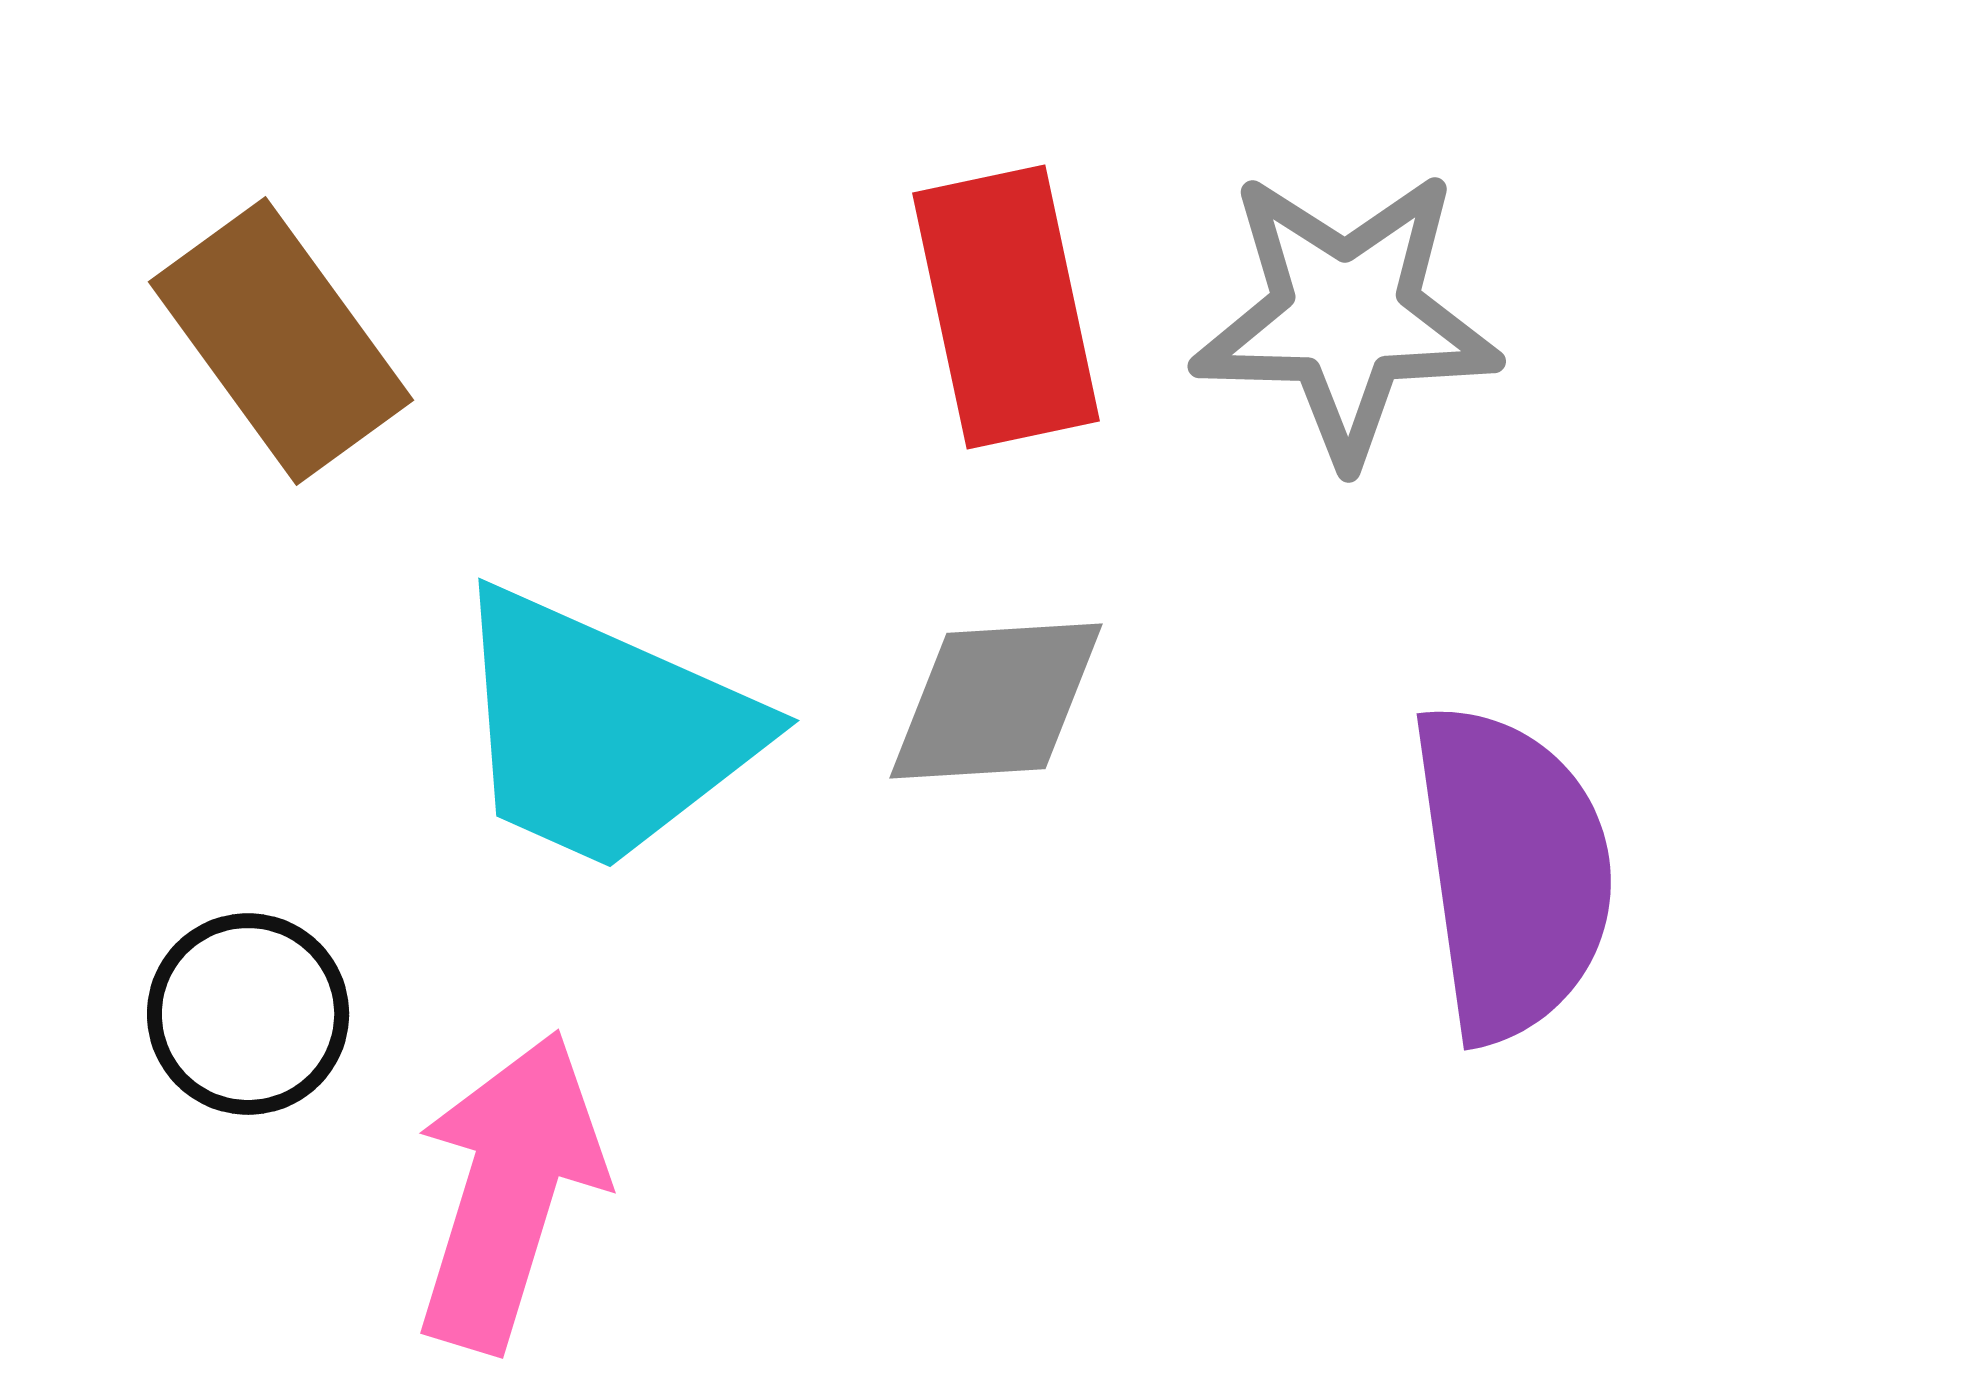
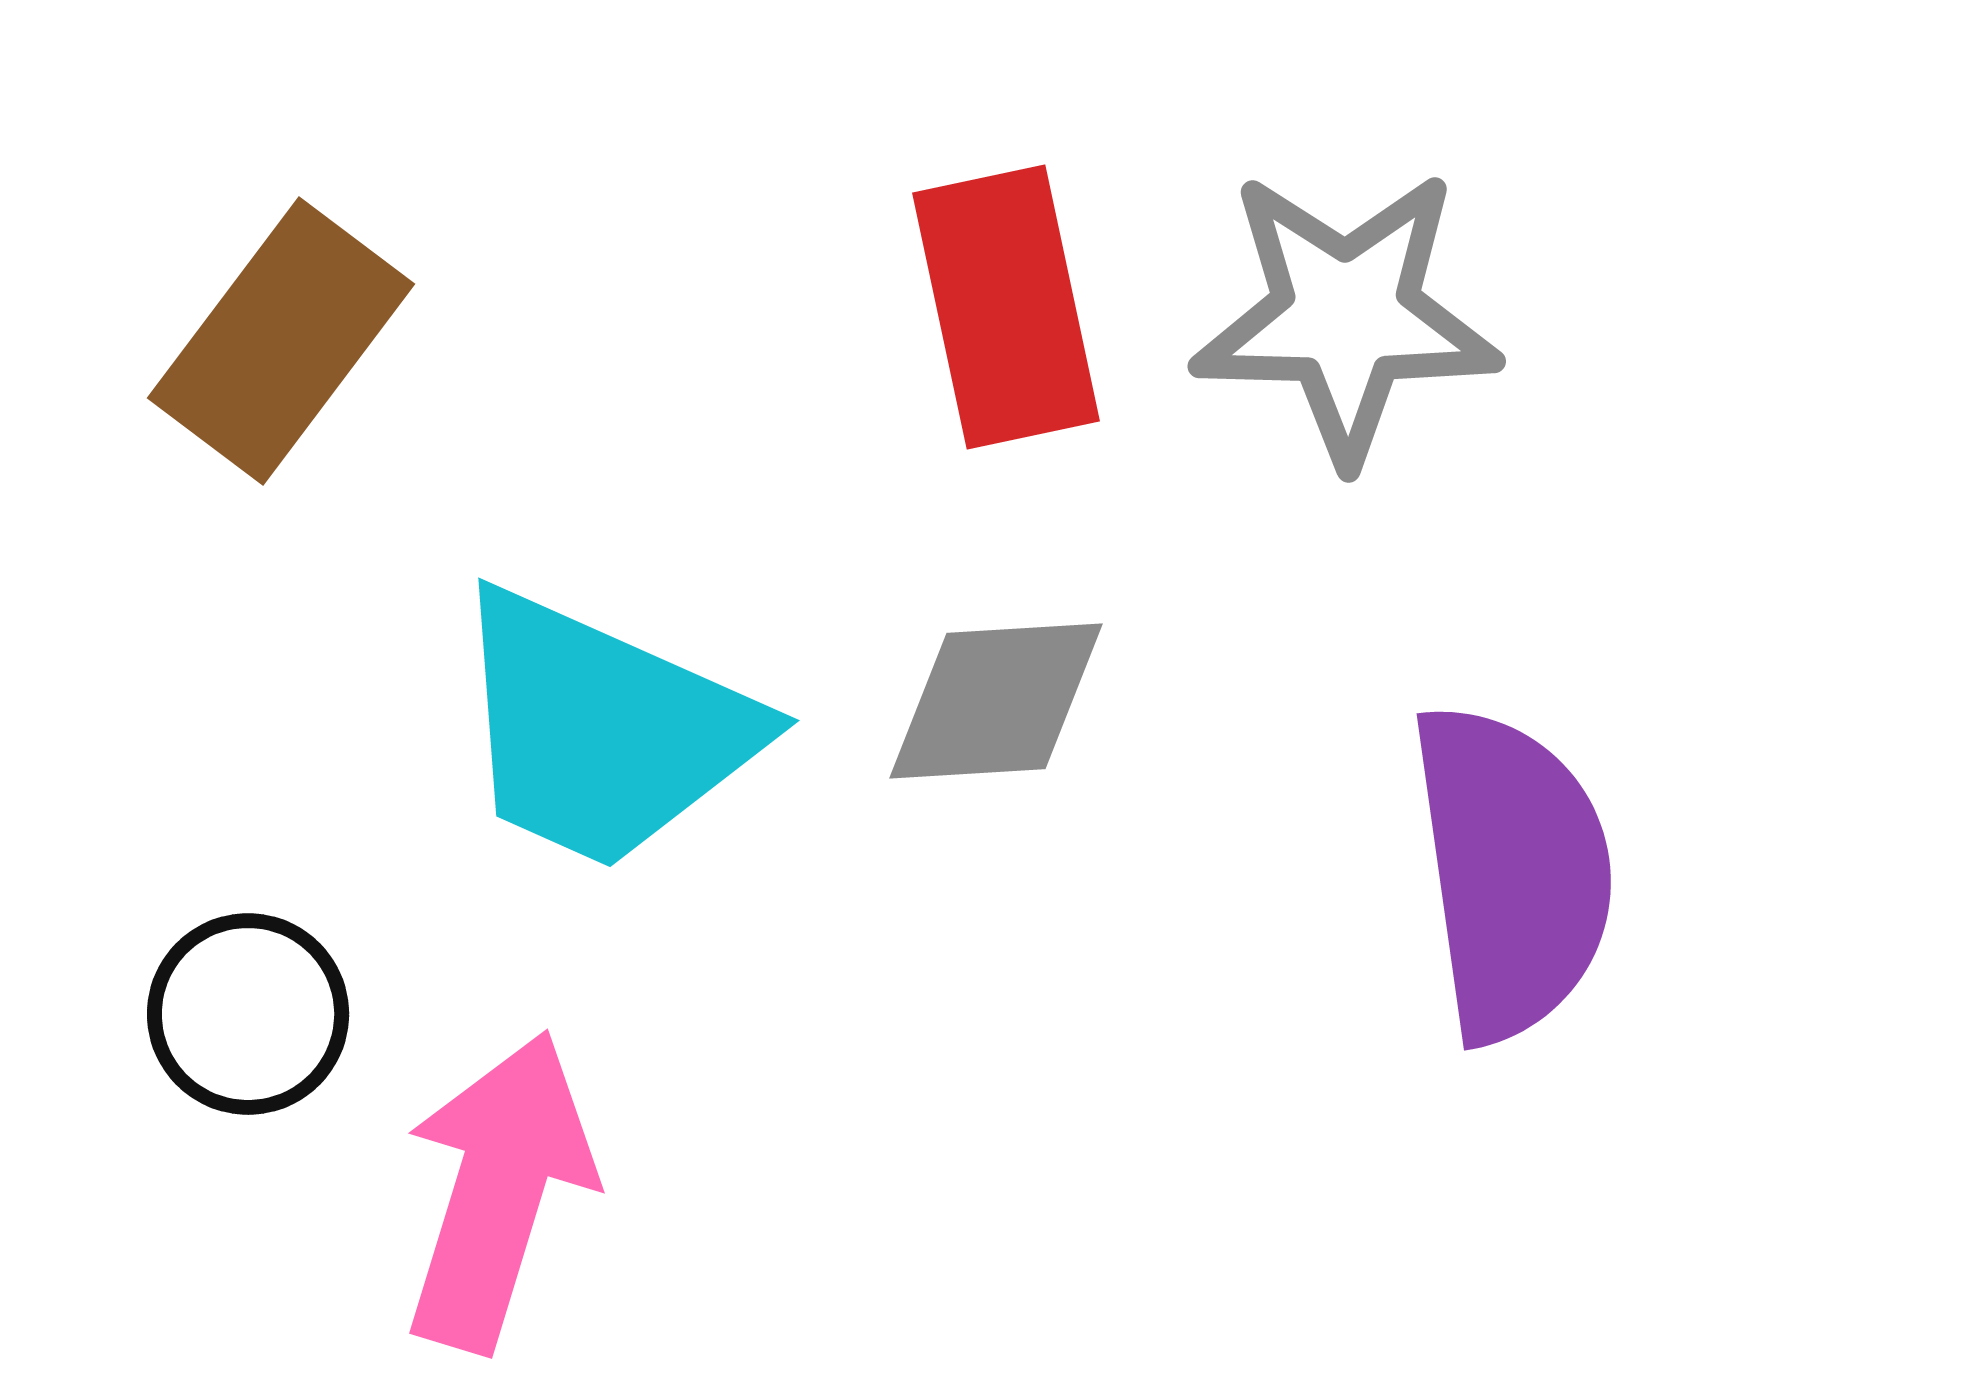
brown rectangle: rotated 73 degrees clockwise
pink arrow: moved 11 px left
